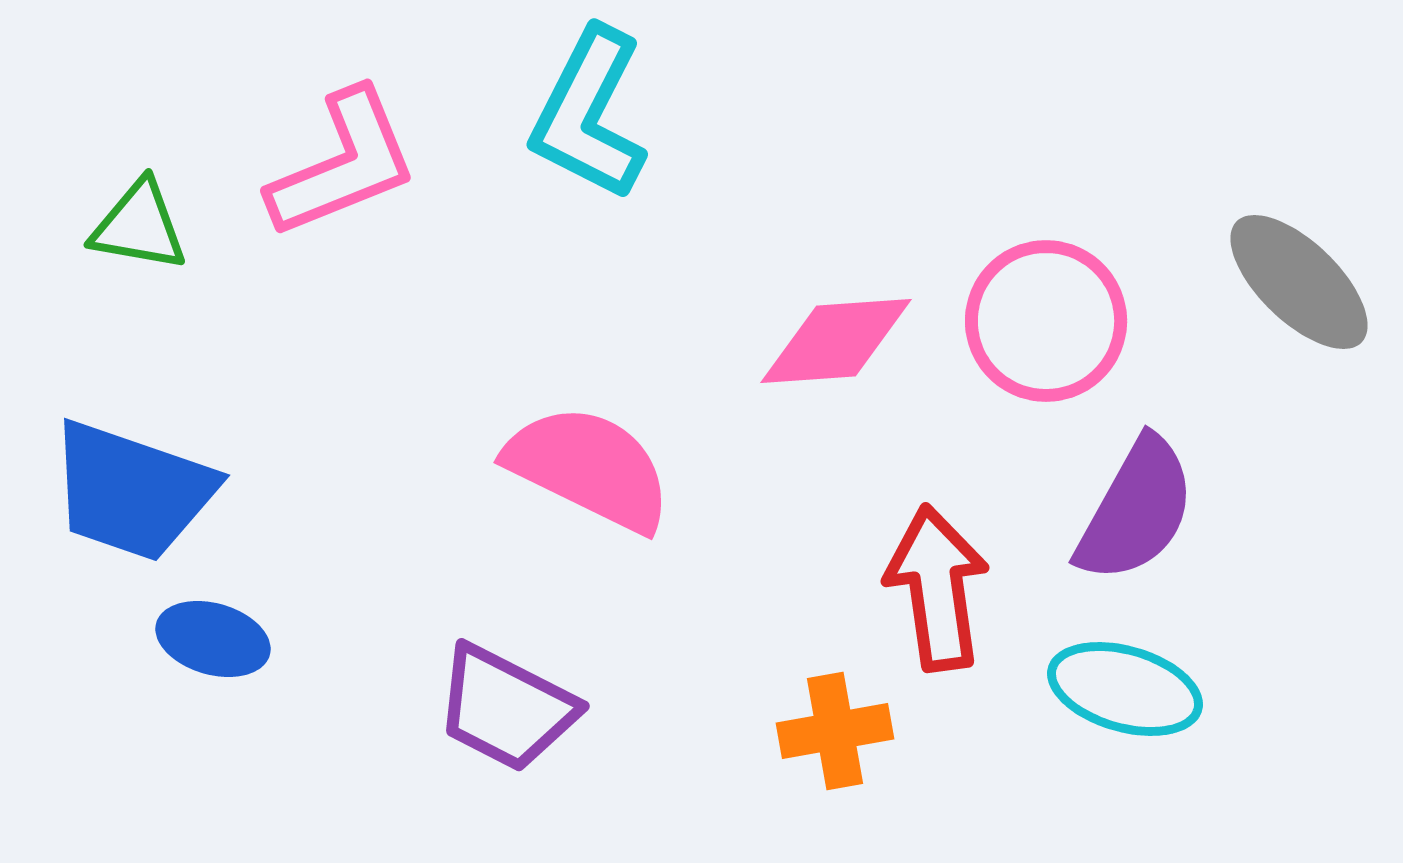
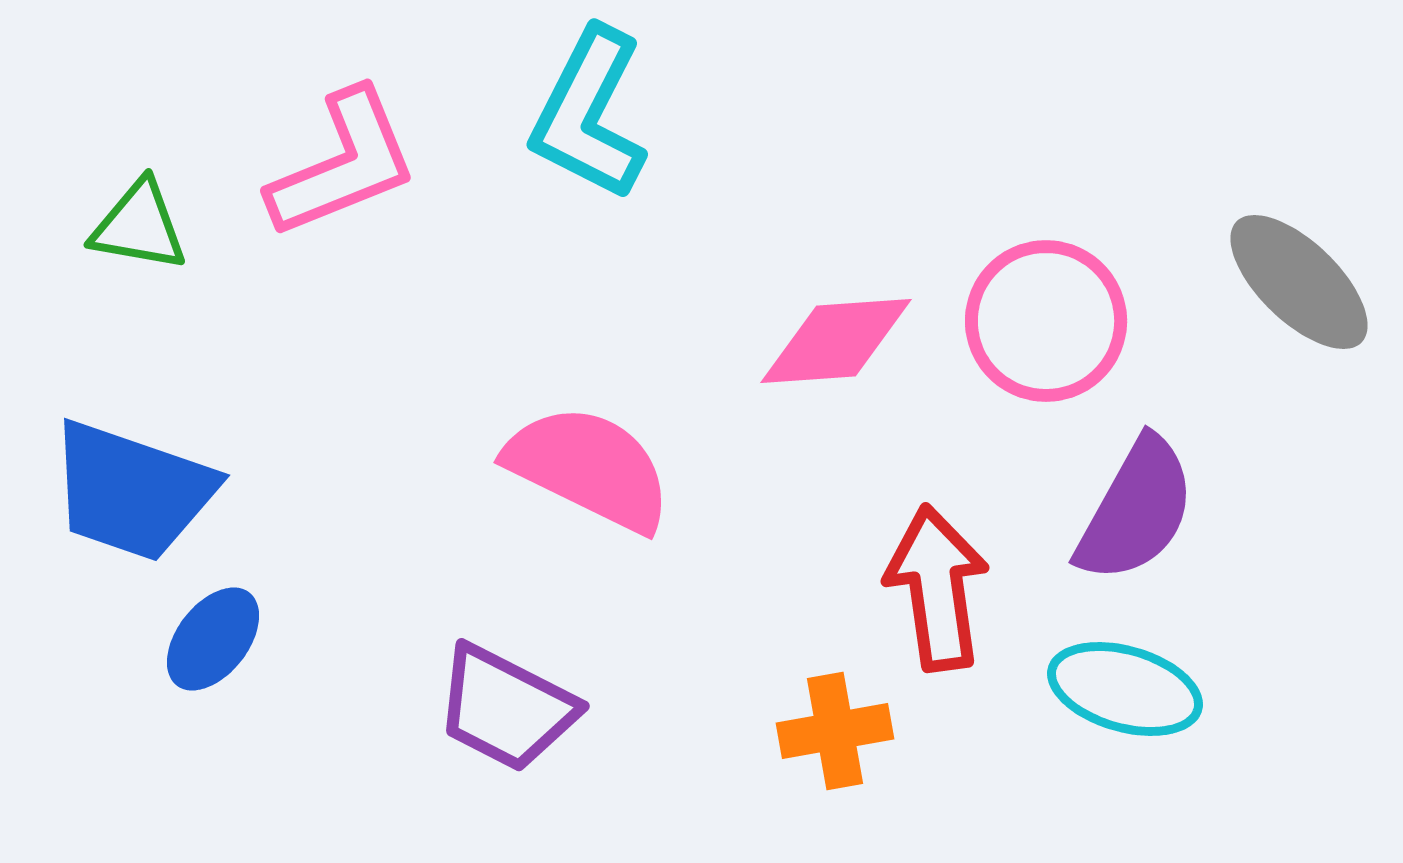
blue ellipse: rotated 68 degrees counterclockwise
